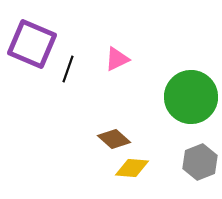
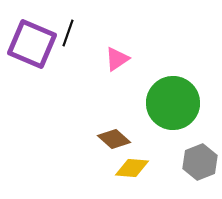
pink triangle: rotated 8 degrees counterclockwise
black line: moved 36 px up
green circle: moved 18 px left, 6 px down
